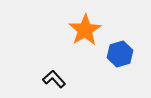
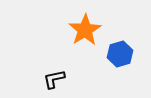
black L-shape: rotated 60 degrees counterclockwise
